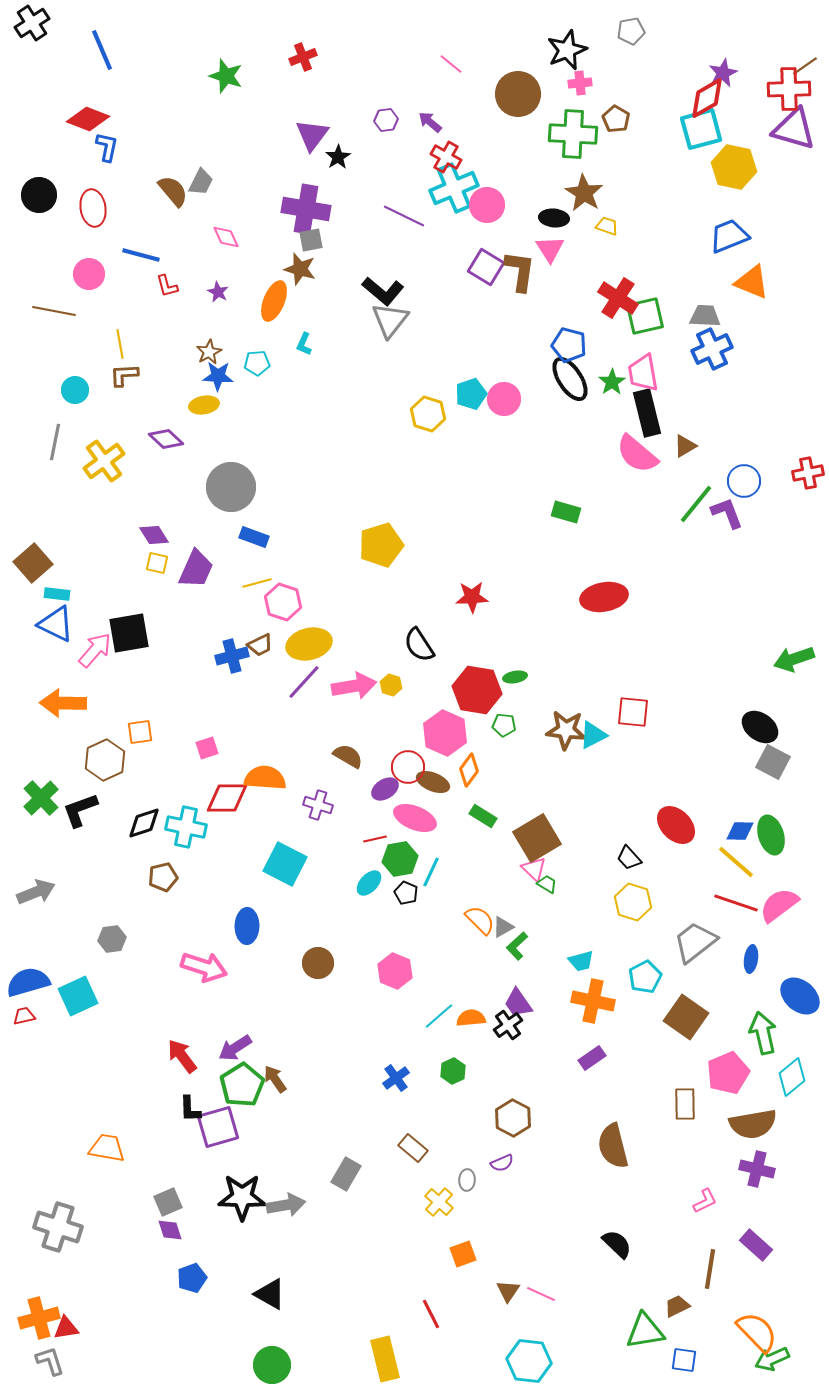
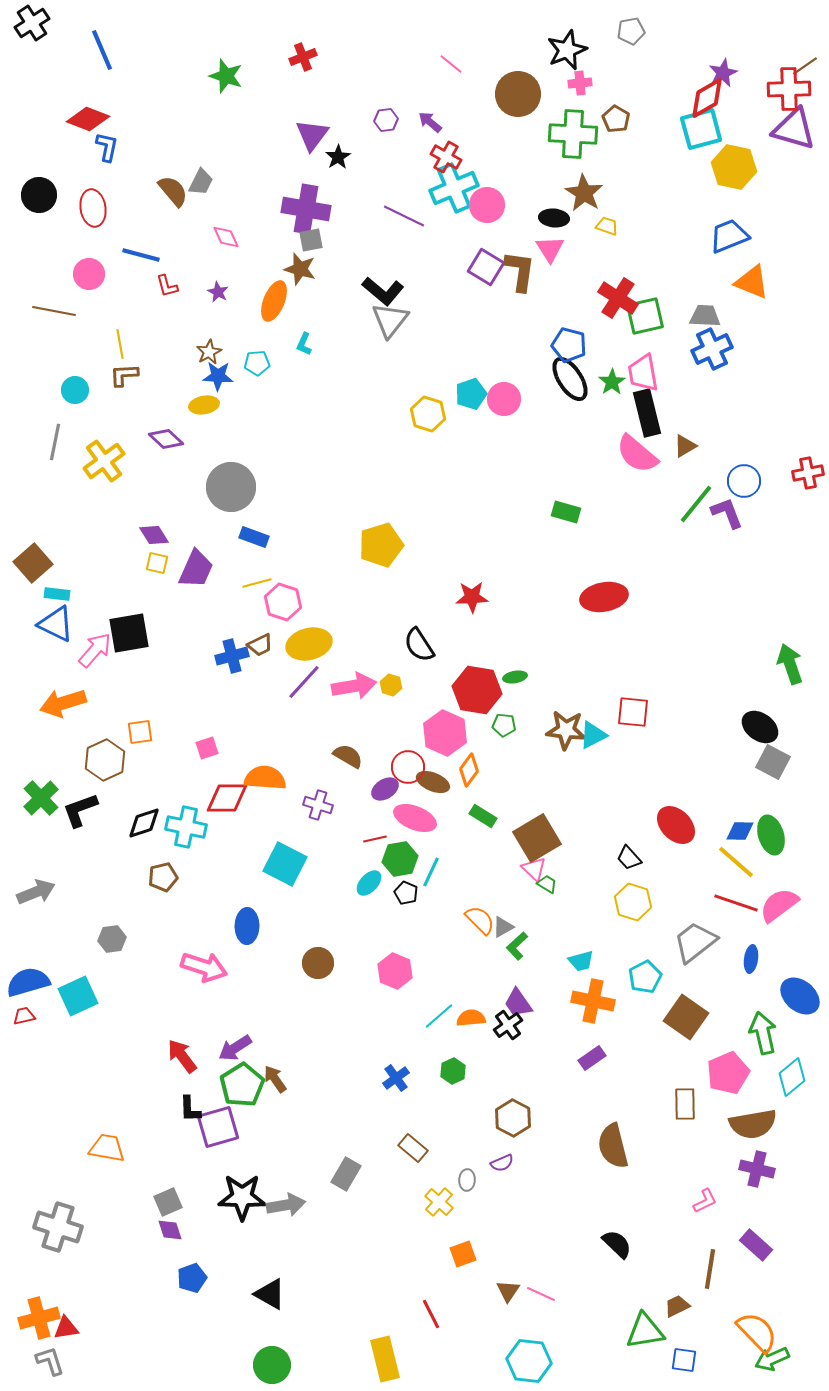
green arrow at (794, 659): moved 4 px left, 5 px down; rotated 90 degrees clockwise
orange arrow at (63, 703): rotated 18 degrees counterclockwise
